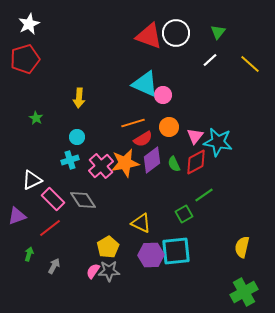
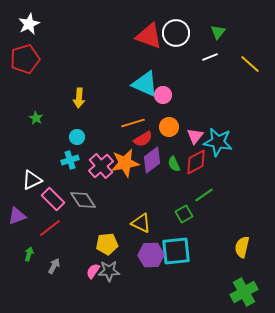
white line: moved 3 px up; rotated 21 degrees clockwise
yellow pentagon: moved 1 px left, 3 px up; rotated 25 degrees clockwise
